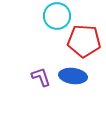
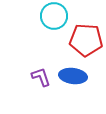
cyan circle: moved 3 px left
red pentagon: moved 2 px right, 1 px up
